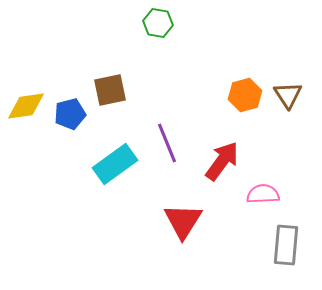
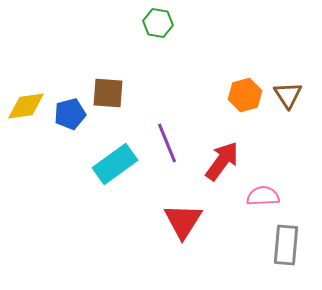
brown square: moved 2 px left, 3 px down; rotated 16 degrees clockwise
pink semicircle: moved 2 px down
